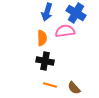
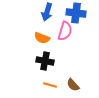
blue cross: rotated 24 degrees counterclockwise
pink semicircle: rotated 114 degrees clockwise
orange semicircle: rotated 112 degrees clockwise
brown semicircle: moved 1 px left, 3 px up
